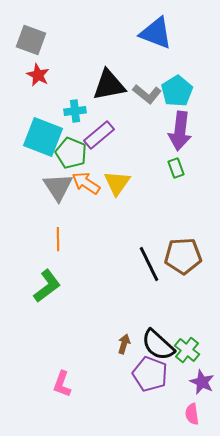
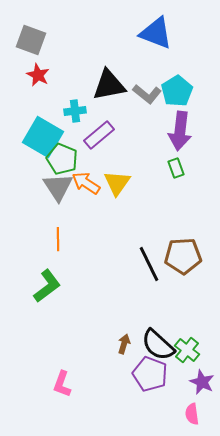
cyan square: rotated 9 degrees clockwise
green pentagon: moved 9 px left, 6 px down
